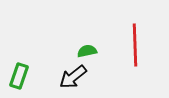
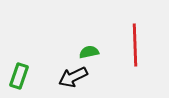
green semicircle: moved 2 px right, 1 px down
black arrow: rotated 12 degrees clockwise
